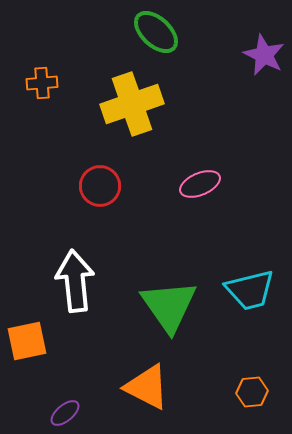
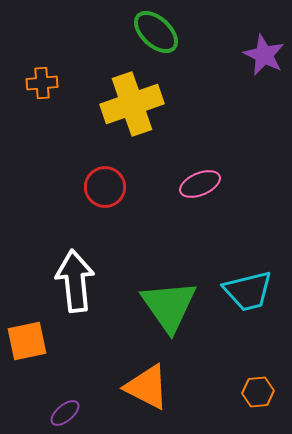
red circle: moved 5 px right, 1 px down
cyan trapezoid: moved 2 px left, 1 px down
orange hexagon: moved 6 px right
